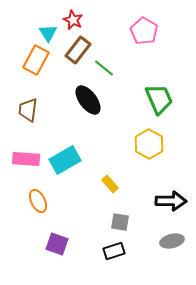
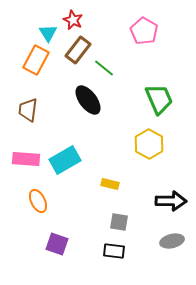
yellow rectangle: rotated 36 degrees counterclockwise
gray square: moved 1 px left
black rectangle: rotated 25 degrees clockwise
